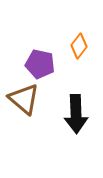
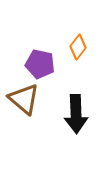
orange diamond: moved 1 px left, 1 px down
